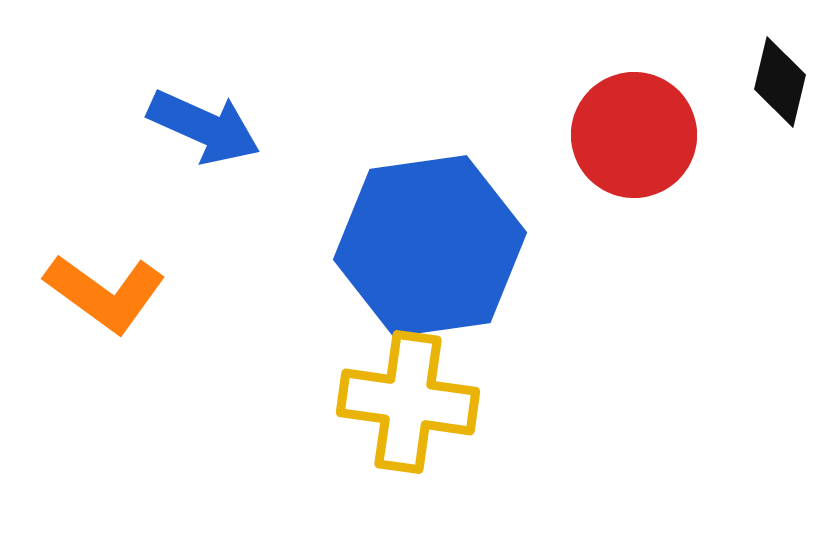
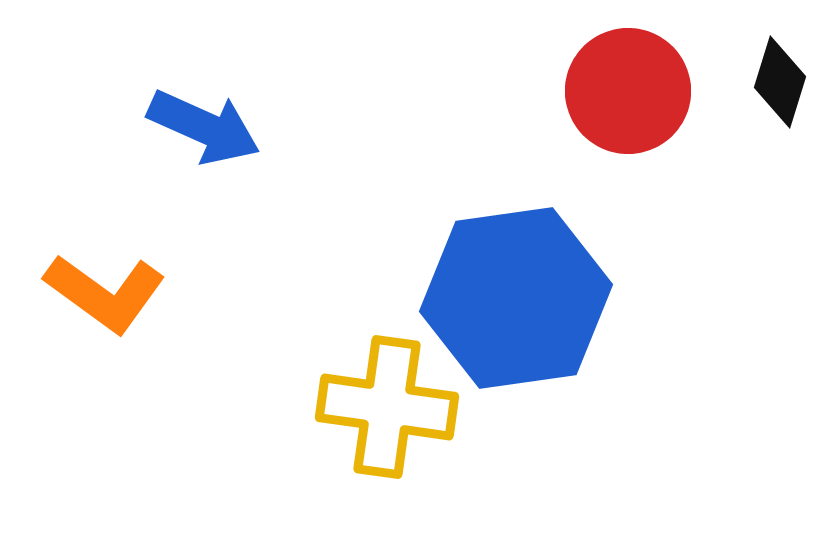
black diamond: rotated 4 degrees clockwise
red circle: moved 6 px left, 44 px up
blue hexagon: moved 86 px right, 52 px down
yellow cross: moved 21 px left, 5 px down
